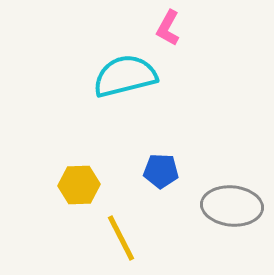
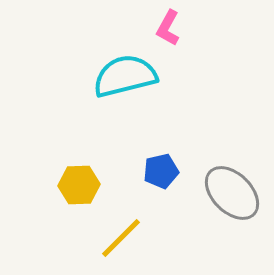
blue pentagon: rotated 16 degrees counterclockwise
gray ellipse: moved 13 px up; rotated 40 degrees clockwise
yellow line: rotated 72 degrees clockwise
